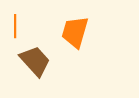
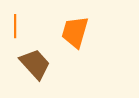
brown trapezoid: moved 3 px down
